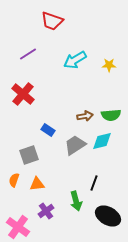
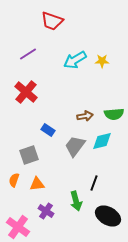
yellow star: moved 7 px left, 4 px up
red cross: moved 3 px right, 2 px up
green semicircle: moved 3 px right, 1 px up
gray trapezoid: moved 1 px down; rotated 20 degrees counterclockwise
purple cross: rotated 21 degrees counterclockwise
